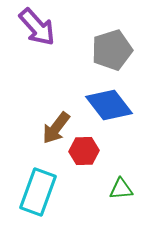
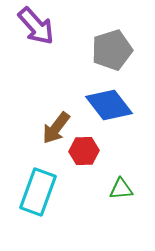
purple arrow: moved 1 px left, 1 px up
